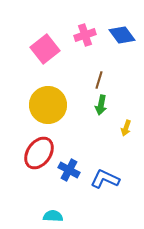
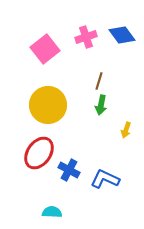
pink cross: moved 1 px right, 2 px down
brown line: moved 1 px down
yellow arrow: moved 2 px down
cyan semicircle: moved 1 px left, 4 px up
